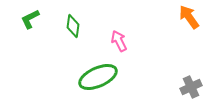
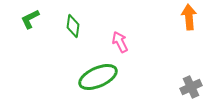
orange arrow: rotated 30 degrees clockwise
pink arrow: moved 1 px right, 1 px down
